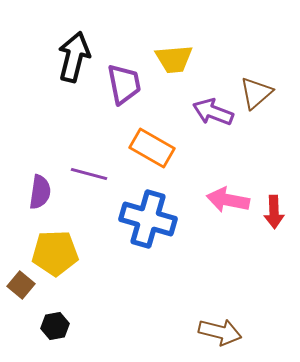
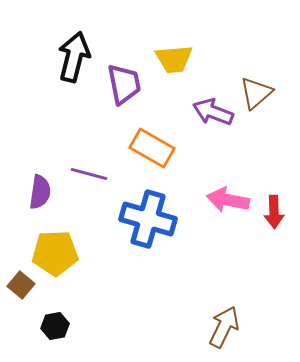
brown arrow: moved 4 px right, 5 px up; rotated 78 degrees counterclockwise
